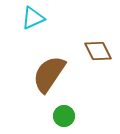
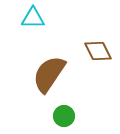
cyan triangle: rotated 25 degrees clockwise
